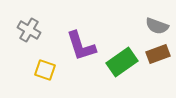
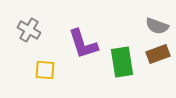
purple L-shape: moved 2 px right, 2 px up
green rectangle: rotated 64 degrees counterclockwise
yellow square: rotated 15 degrees counterclockwise
